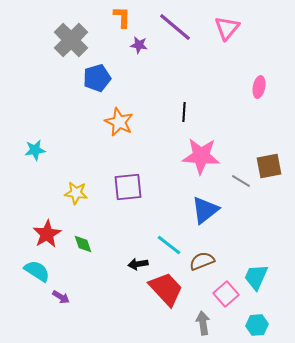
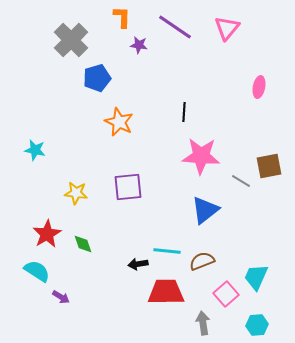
purple line: rotated 6 degrees counterclockwise
cyan star: rotated 20 degrees clockwise
cyan line: moved 2 px left, 6 px down; rotated 32 degrees counterclockwise
red trapezoid: moved 3 px down; rotated 48 degrees counterclockwise
